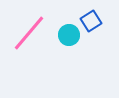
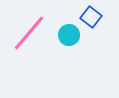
blue square: moved 4 px up; rotated 20 degrees counterclockwise
